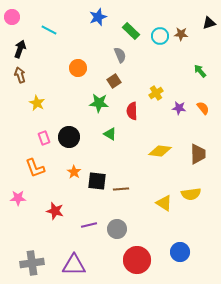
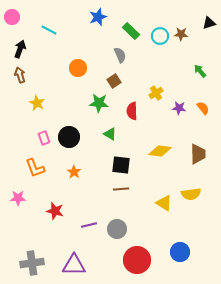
black square: moved 24 px right, 16 px up
